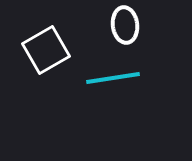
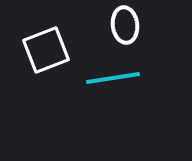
white square: rotated 9 degrees clockwise
